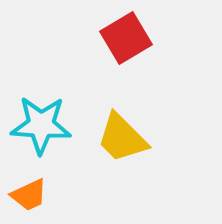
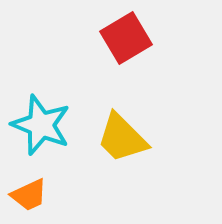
cyan star: rotated 18 degrees clockwise
